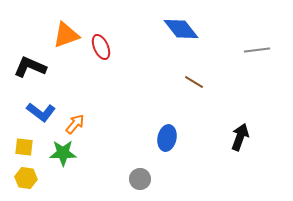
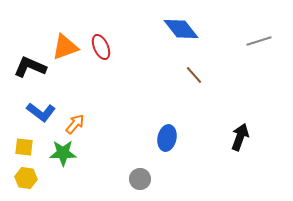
orange triangle: moved 1 px left, 12 px down
gray line: moved 2 px right, 9 px up; rotated 10 degrees counterclockwise
brown line: moved 7 px up; rotated 18 degrees clockwise
